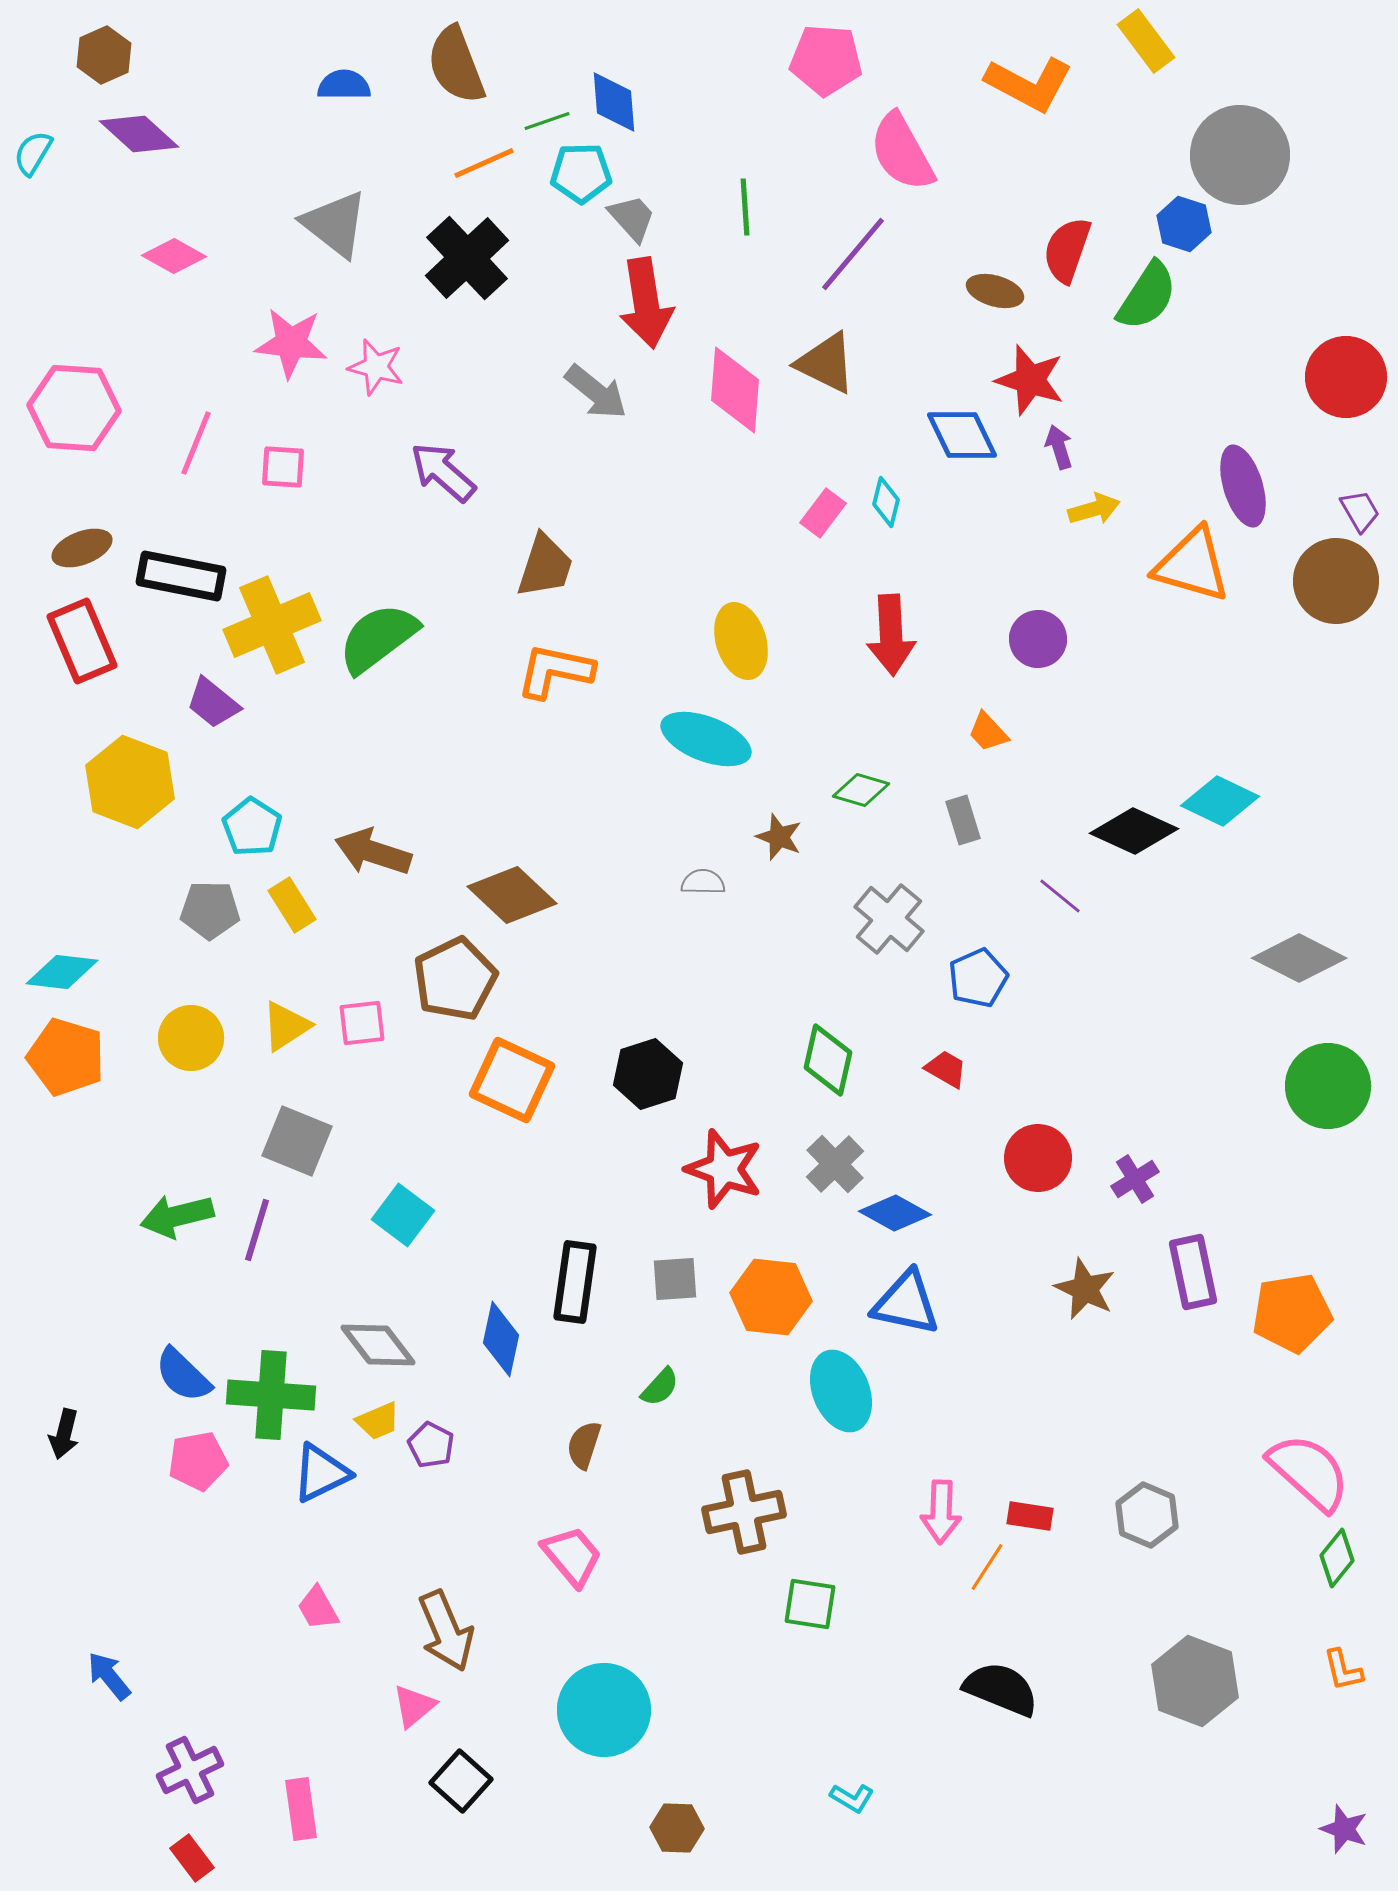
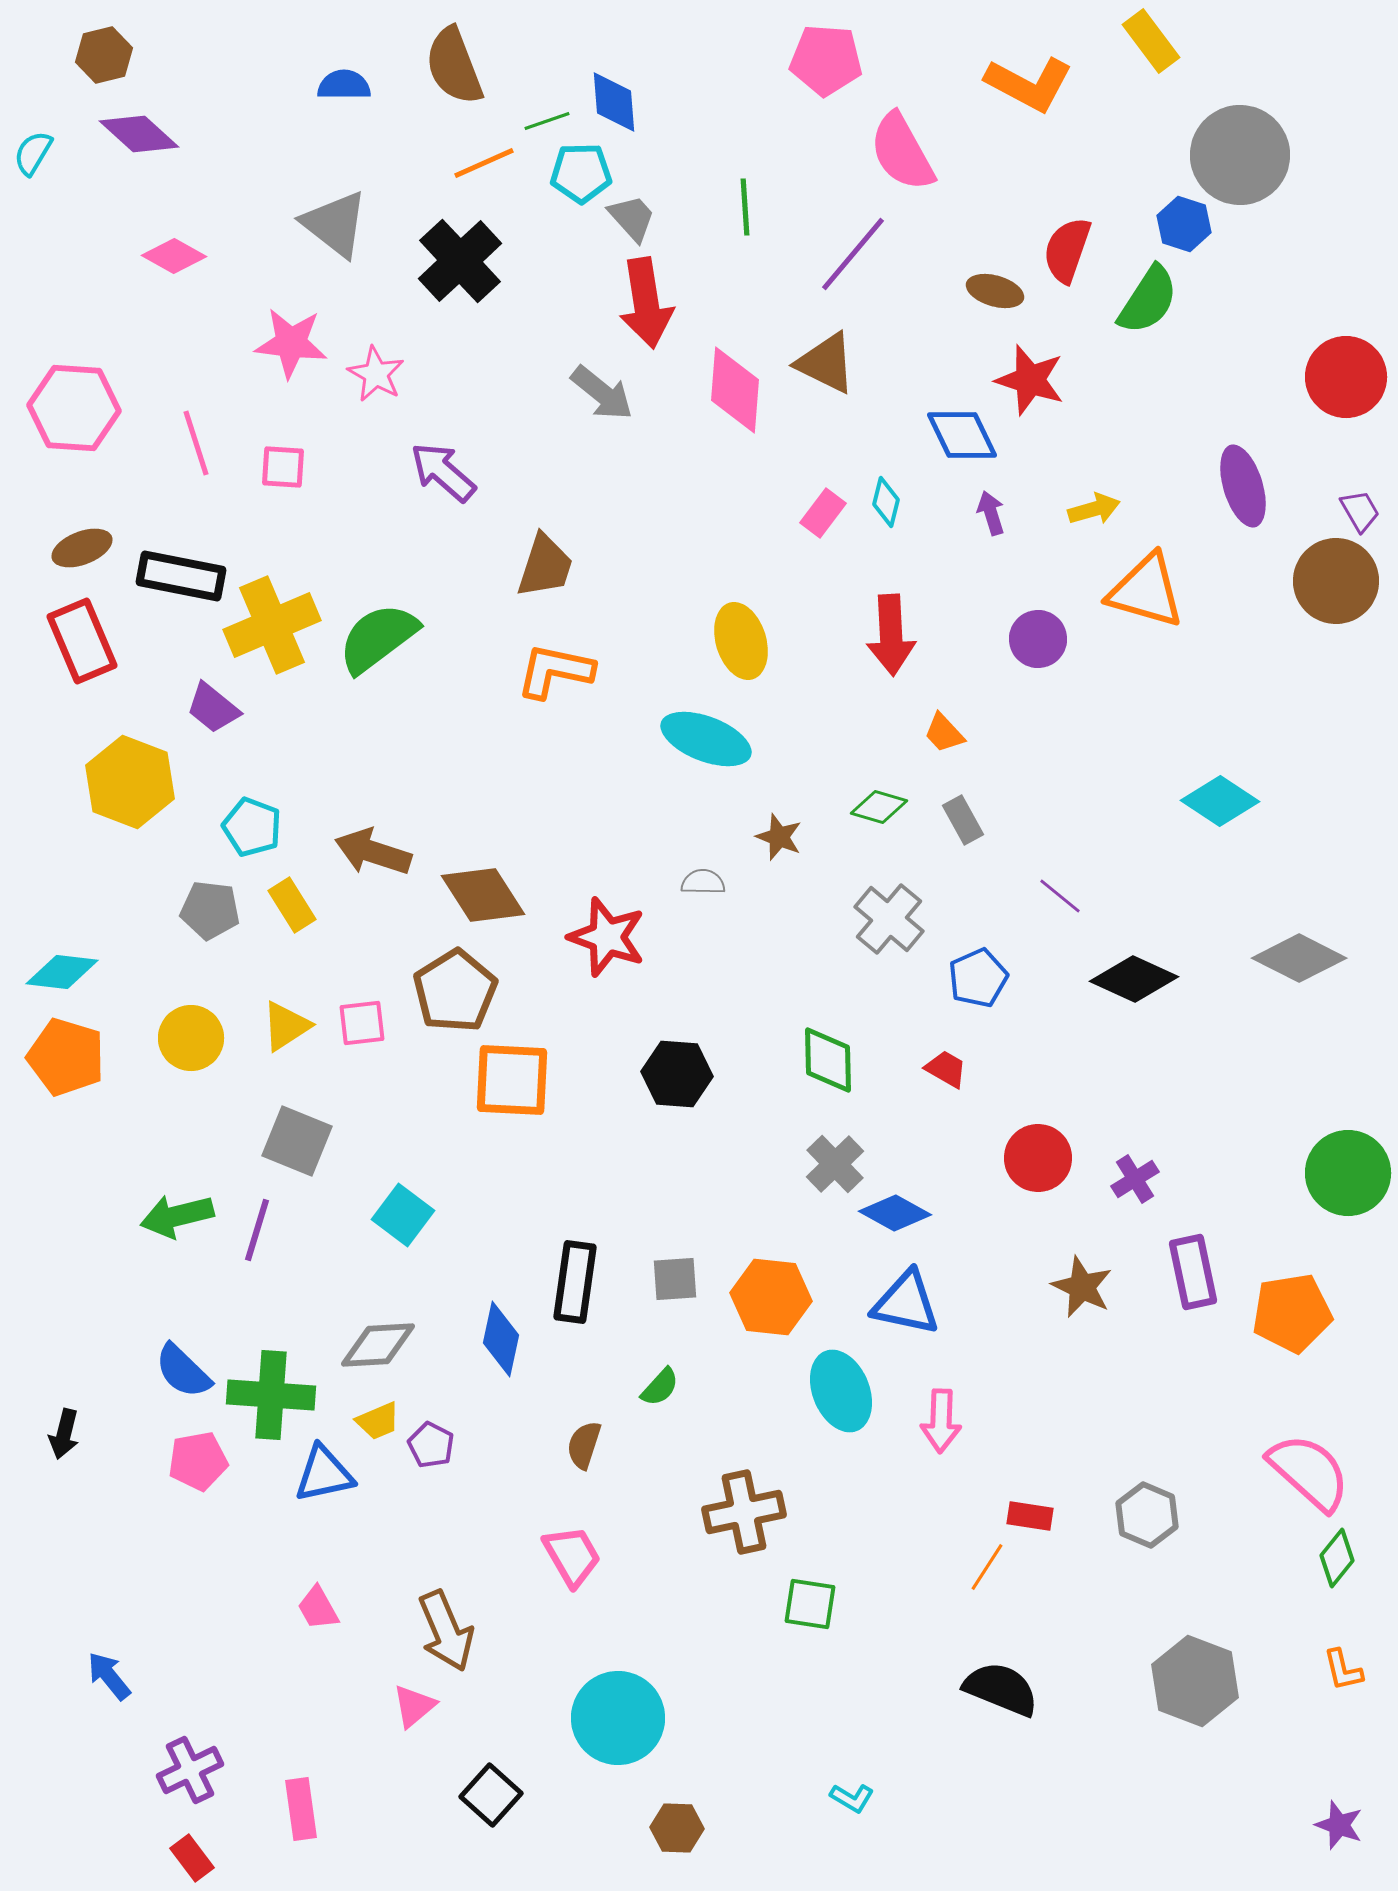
yellow rectangle at (1146, 41): moved 5 px right
brown hexagon at (104, 55): rotated 10 degrees clockwise
brown semicircle at (456, 65): moved 2 px left, 1 px down
black cross at (467, 258): moved 7 px left, 3 px down
green semicircle at (1147, 296): moved 1 px right, 4 px down
pink star at (376, 367): moved 7 px down; rotated 14 degrees clockwise
gray arrow at (596, 392): moved 6 px right, 1 px down
pink line at (196, 443): rotated 40 degrees counterclockwise
purple arrow at (1059, 447): moved 68 px left, 66 px down
orange triangle at (1192, 565): moved 46 px left, 26 px down
purple trapezoid at (213, 703): moved 5 px down
orange trapezoid at (988, 732): moved 44 px left, 1 px down
green diamond at (861, 790): moved 18 px right, 17 px down
cyan diamond at (1220, 801): rotated 8 degrees clockwise
gray rectangle at (963, 820): rotated 12 degrees counterclockwise
cyan pentagon at (252, 827): rotated 12 degrees counterclockwise
black diamond at (1134, 831): moved 148 px down
brown diamond at (512, 895): moved 29 px left; rotated 14 degrees clockwise
gray pentagon at (210, 910): rotated 6 degrees clockwise
brown pentagon at (455, 979): moved 12 px down; rotated 6 degrees counterclockwise
green diamond at (828, 1060): rotated 14 degrees counterclockwise
black hexagon at (648, 1074): moved 29 px right; rotated 22 degrees clockwise
orange square at (512, 1080): rotated 22 degrees counterclockwise
green circle at (1328, 1086): moved 20 px right, 87 px down
red star at (724, 1169): moved 117 px left, 232 px up
brown star at (1085, 1289): moved 3 px left, 2 px up
gray diamond at (378, 1345): rotated 56 degrees counterclockwise
blue semicircle at (183, 1375): moved 4 px up
blue triangle at (321, 1473): moved 3 px right, 1 px down; rotated 14 degrees clockwise
pink arrow at (941, 1512): moved 91 px up
pink trapezoid at (572, 1556): rotated 10 degrees clockwise
cyan circle at (604, 1710): moved 14 px right, 8 px down
black square at (461, 1781): moved 30 px right, 14 px down
purple star at (1344, 1829): moved 5 px left, 4 px up
